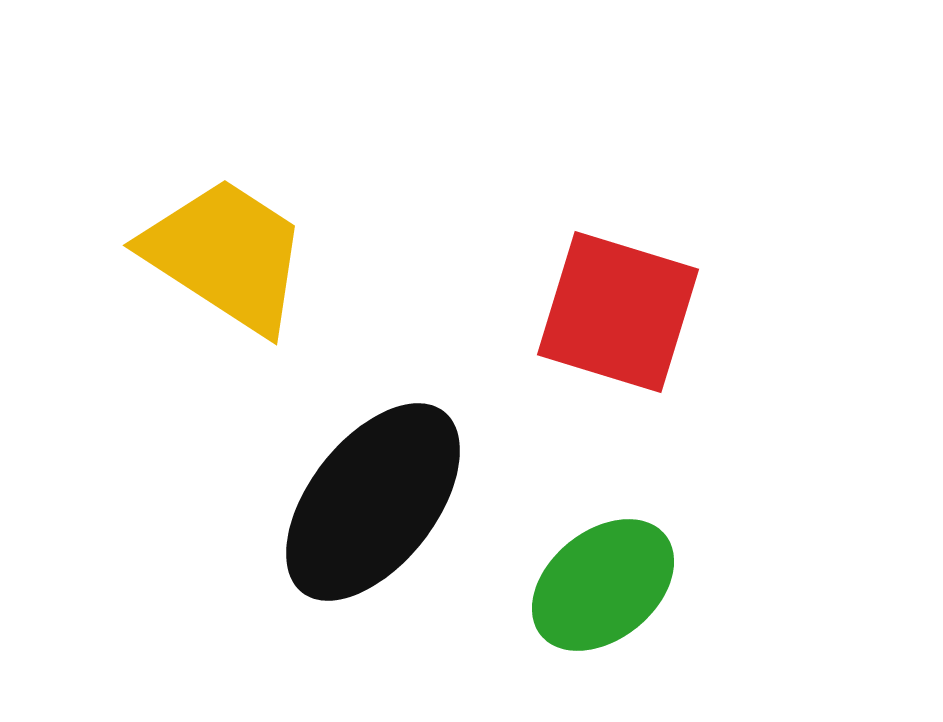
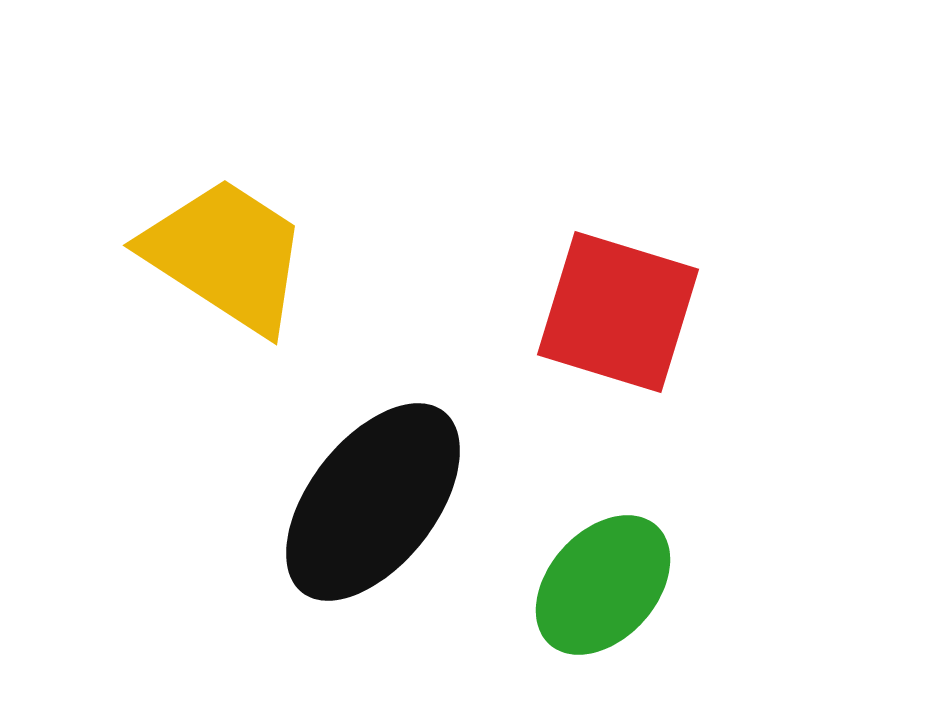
green ellipse: rotated 9 degrees counterclockwise
